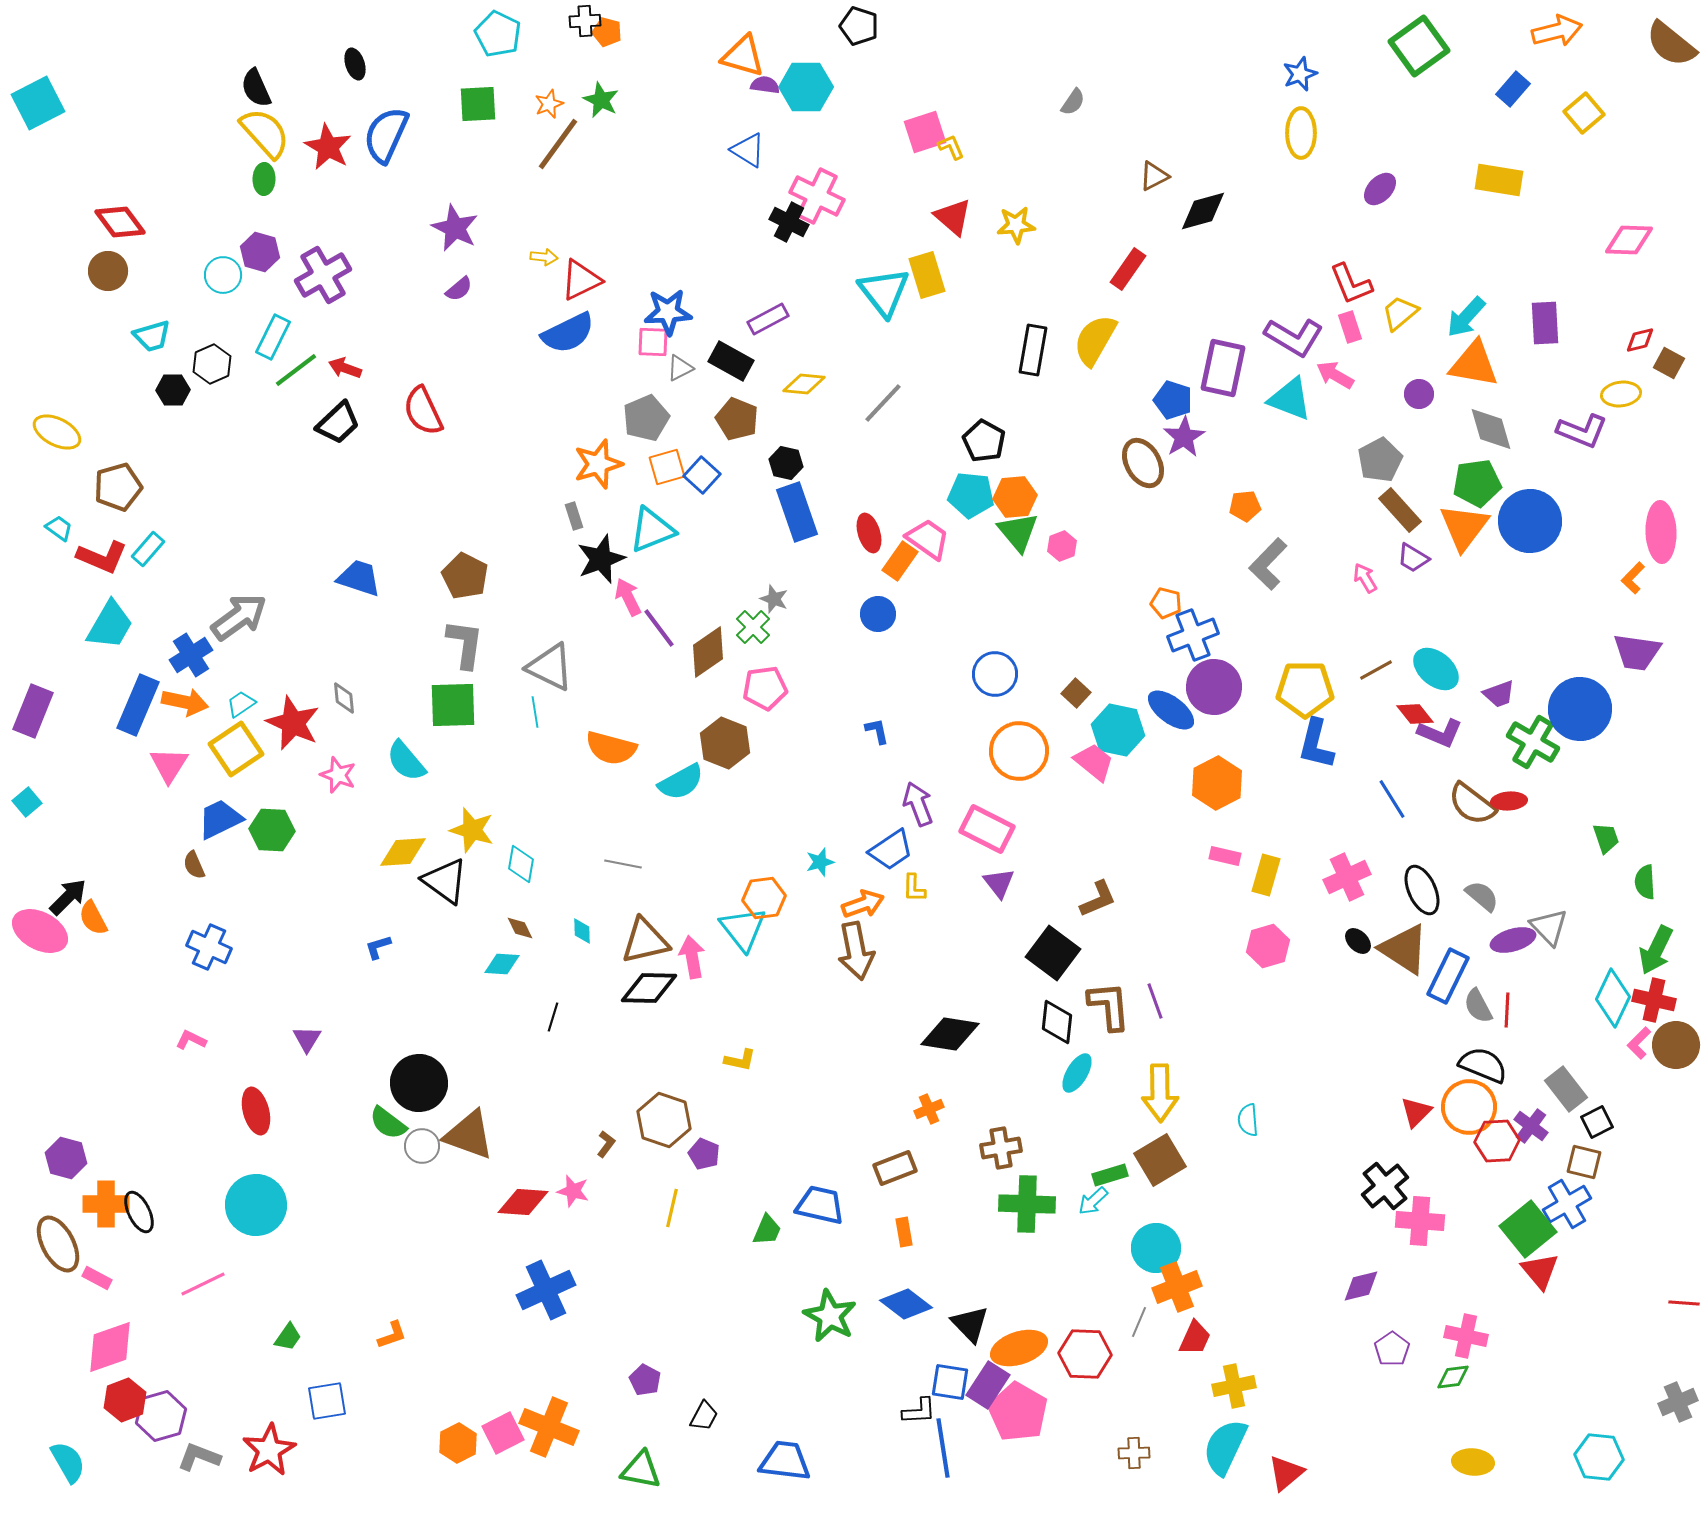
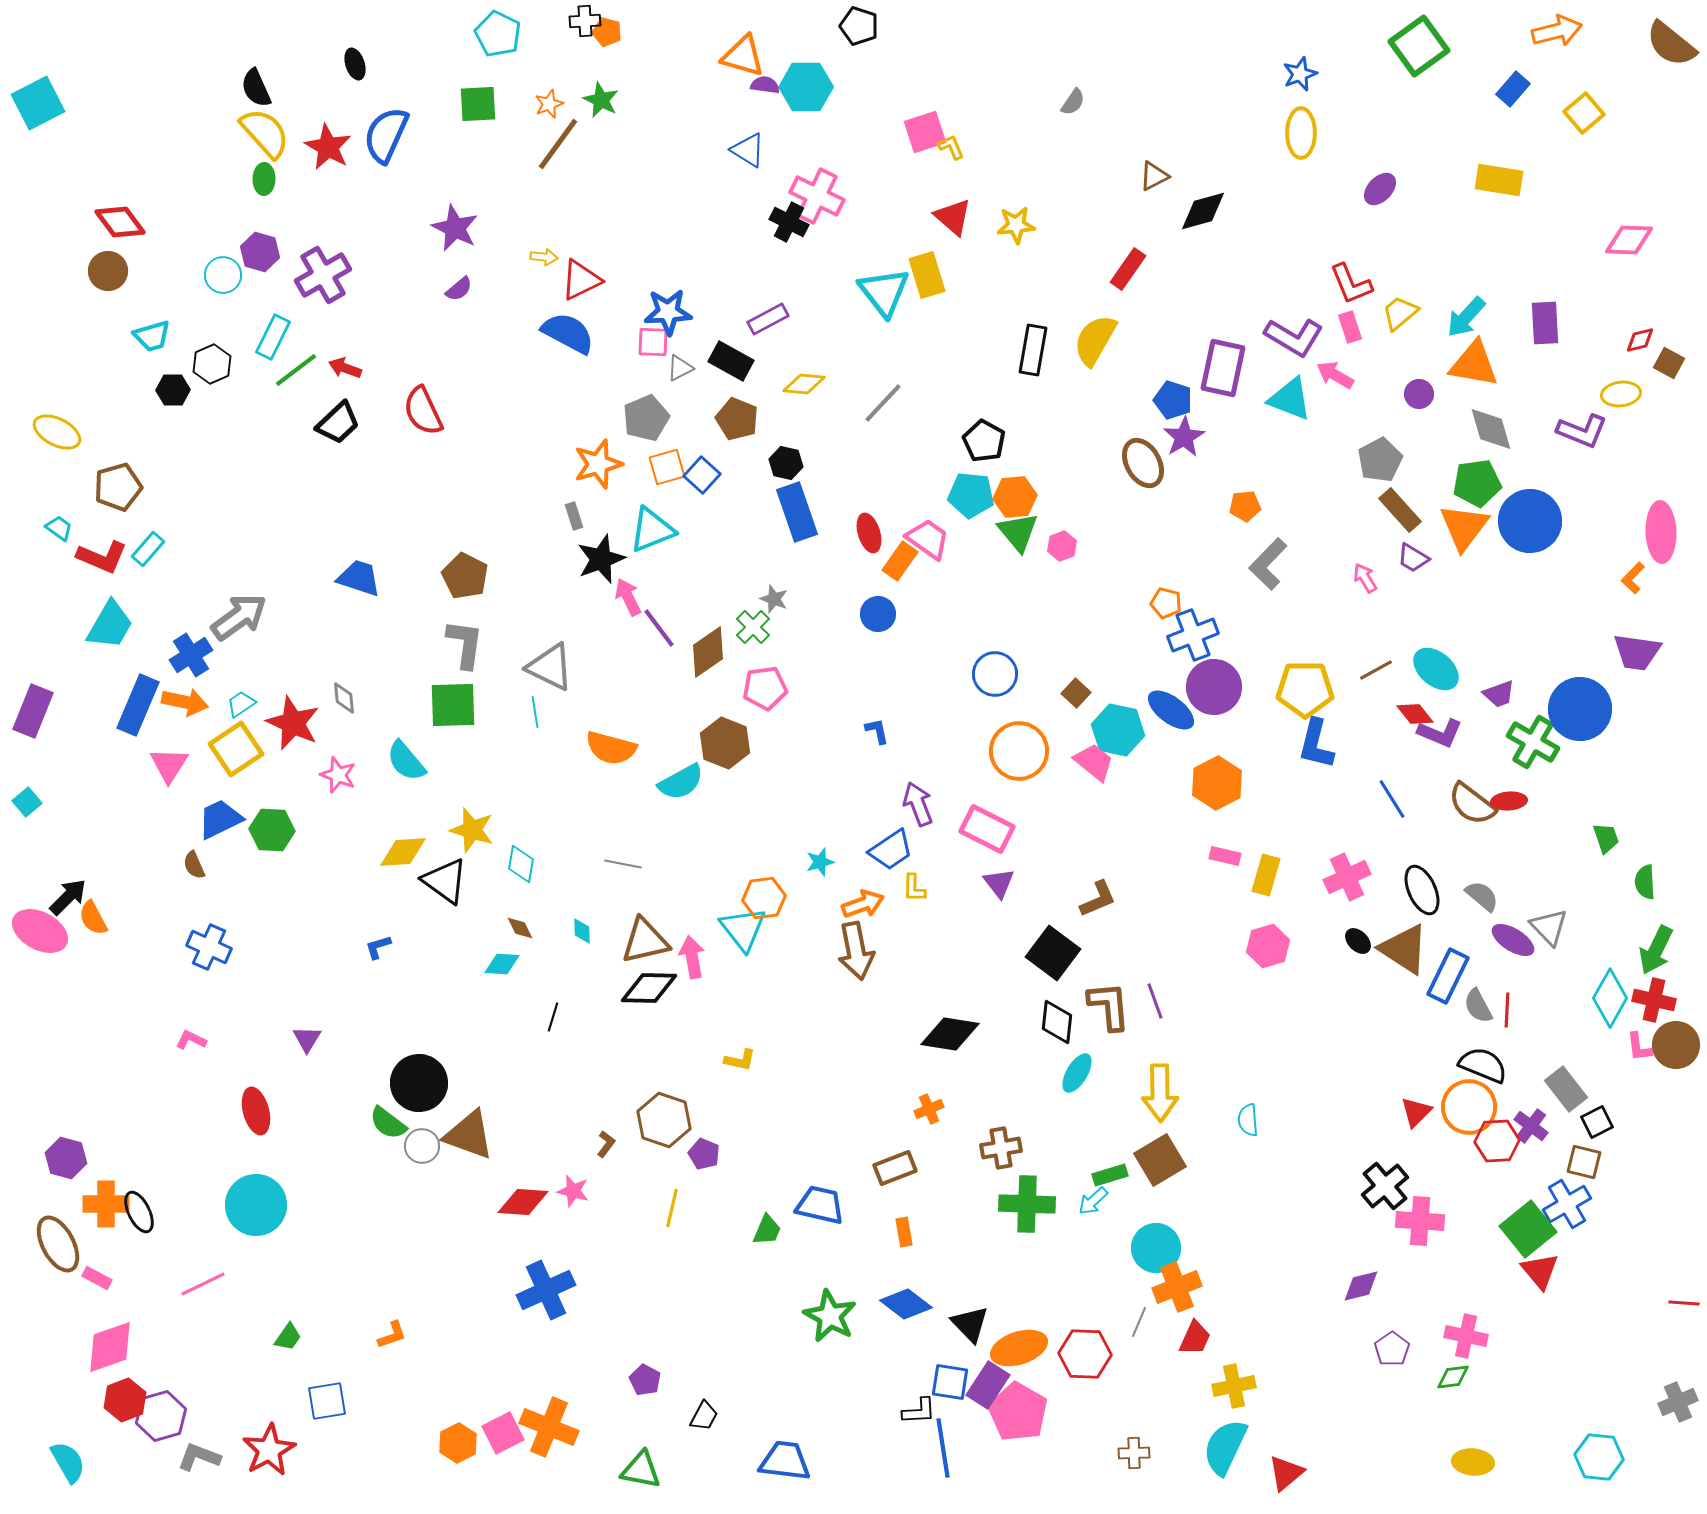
blue semicircle at (568, 333): rotated 126 degrees counterclockwise
purple ellipse at (1513, 940): rotated 48 degrees clockwise
cyan diamond at (1613, 998): moved 3 px left; rotated 4 degrees clockwise
pink L-shape at (1639, 1043): moved 4 px down; rotated 52 degrees counterclockwise
